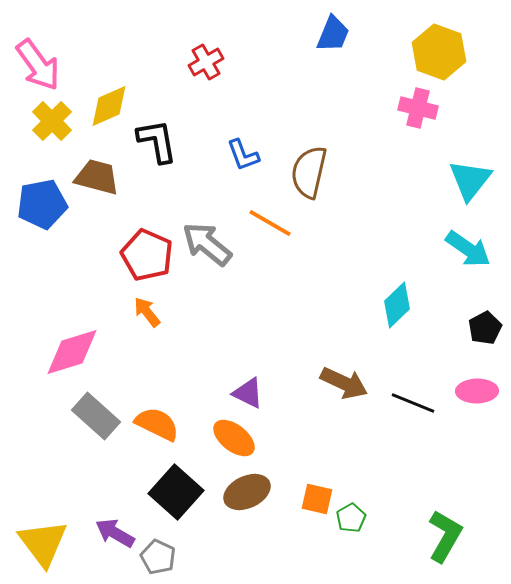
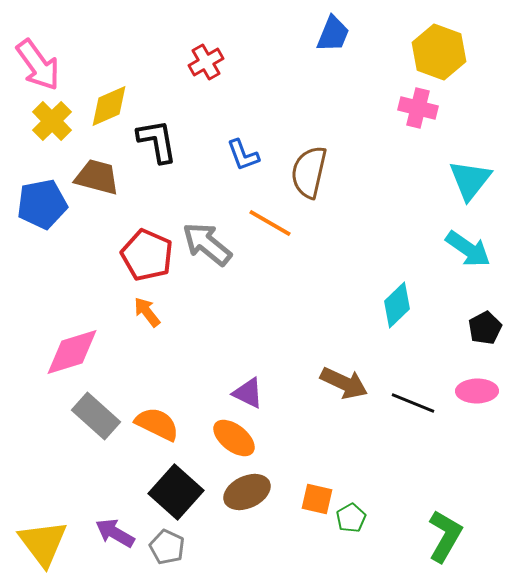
gray pentagon: moved 9 px right, 10 px up
